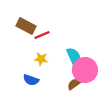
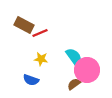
brown rectangle: moved 2 px left, 1 px up
red line: moved 2 px left, 2 px up
cyan semicircle: rotated 12 degrees counterclockwise
pink circle: moved 2 px right
